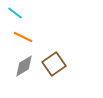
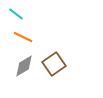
cyan line: moved 1 px right, 1 px down
